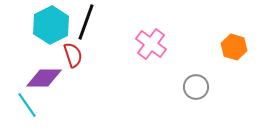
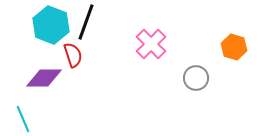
cyan hexagon: rotated 12 degrees counterclockwise
pink cross: rotated 8 degrees clockwise
gray circle: moved 9 px up
cyan line: moved 4 px left, 14 px down; rotated 12 degrees clockwise
